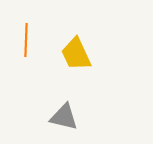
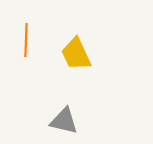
gray triangle: moved 4 px down
